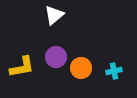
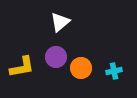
white triangle: moved 6 px right, 7 px down
